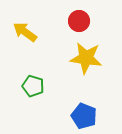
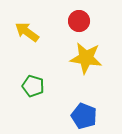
yellow arrow: moved 2 px right
